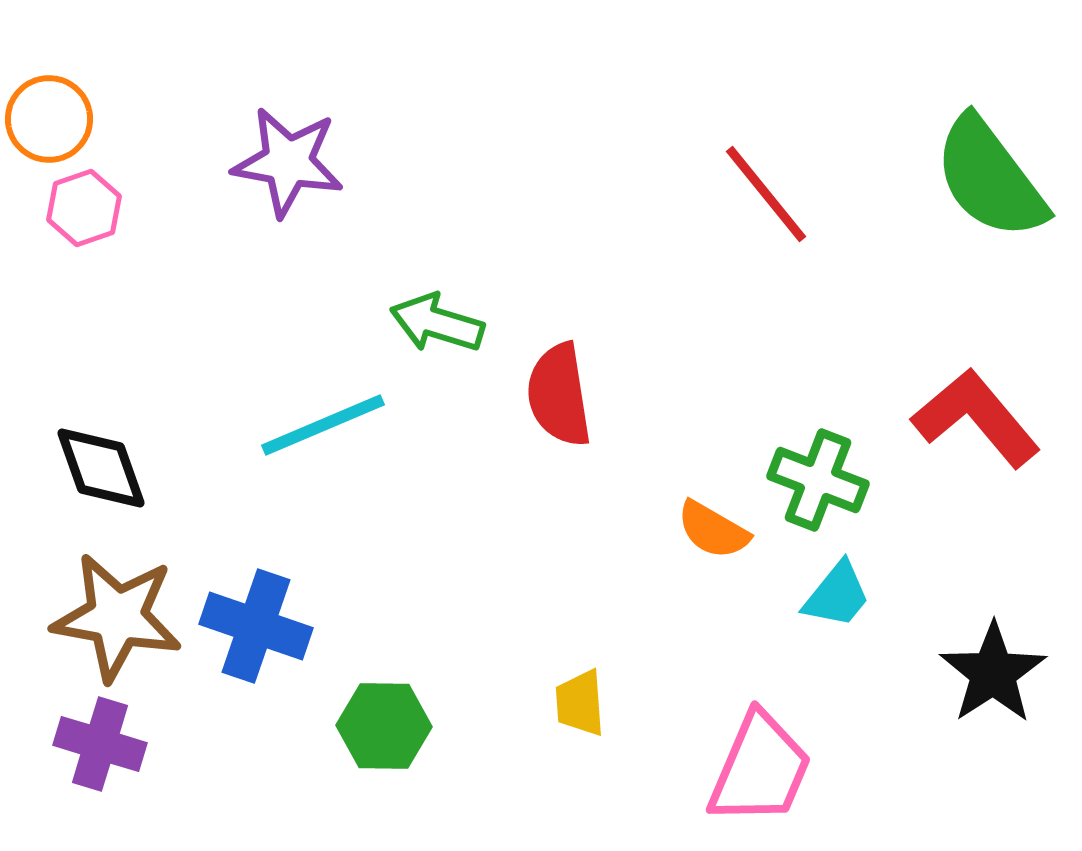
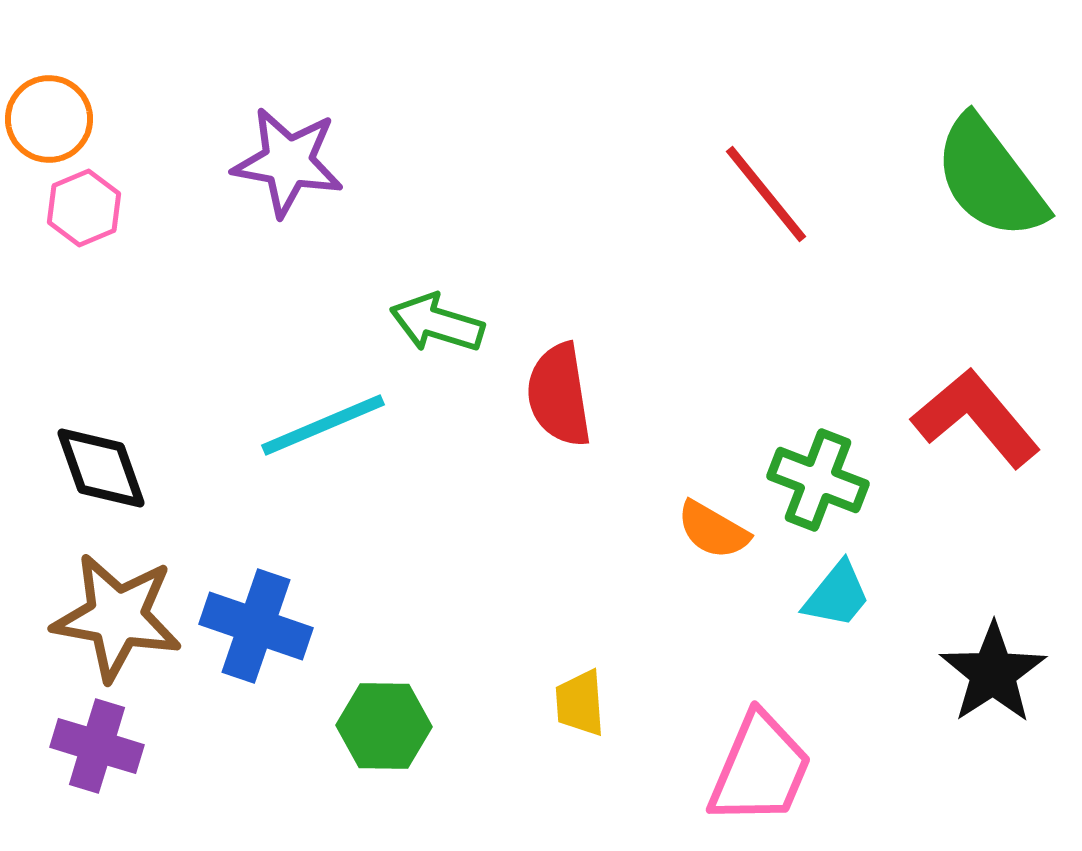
pink hexagon: rotated 4 degrees counterclockwise
purple cross: moved 3 px left, 2 px down
